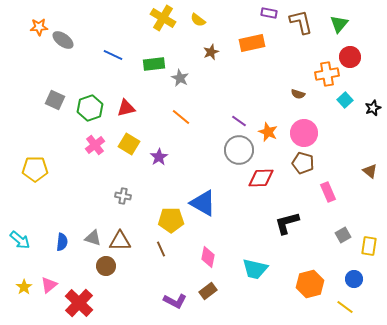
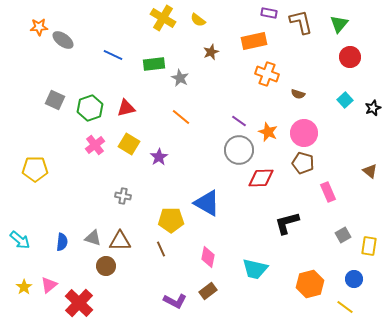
orange rectangle at (252, 43): moved 2 px right, 2 px up
orange cross at (327, 74): moved 60 px left; rotated 30 degrees clockwise
blue triangle at (203, 203): moved 4 px right
